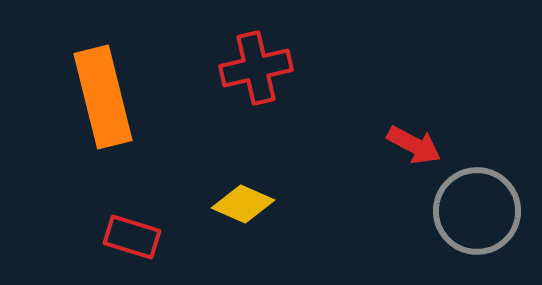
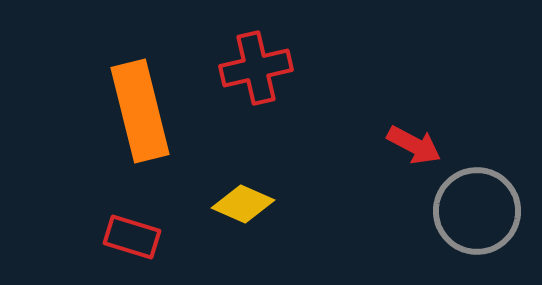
orange rectangle: moved 37 px right, 14 px down
